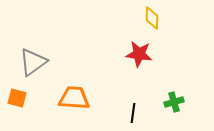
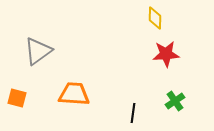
yellow diamond: moved 3 px right
red star: moved 27 px right; rotated 12 degrees counterclockwise
gray triangle: moved 5 px right, 11 px up
orange trapezoid: moved 4 px up
green cross: moved 1 px right, 1 px up; rotated 18 degrees counterclockwise
